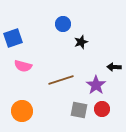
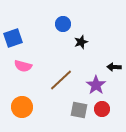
brown line: rotated 25 degrees counterclockwise
orange circle: moved 4 px up
